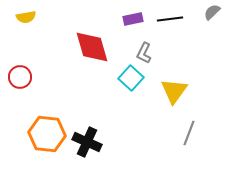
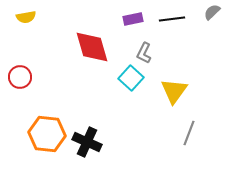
black line: moved 2 px right
